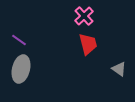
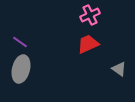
pink cross: moved 6 px right, 1 px up; rotated 18 degrees clockwise
purple line: moved 1 px right, 2 px down
red trapezoid: rotated 100 degrees counterclockwise
